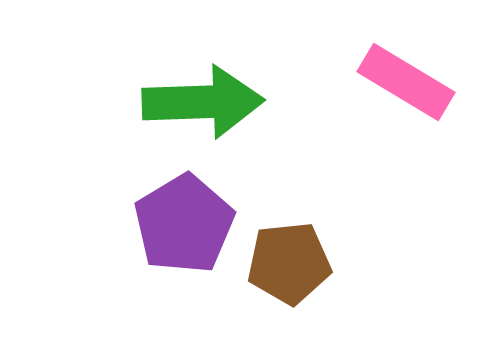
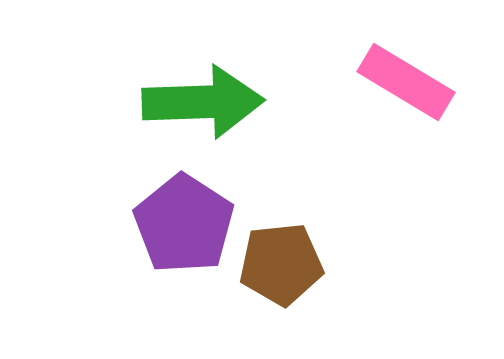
purple pentagon: rotated 8 degrees counterclockwise
brown pentagon: moved 8 px left, 1 px down
